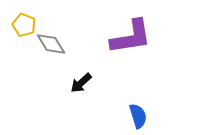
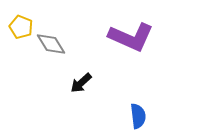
yellow pentagon: moved 3 px left, 2 px down
purple L-shape: rotated 33 degrees clockwise
blue semicircle: rotated 10 degrees clockwise
